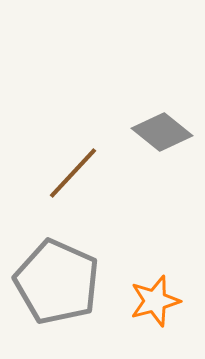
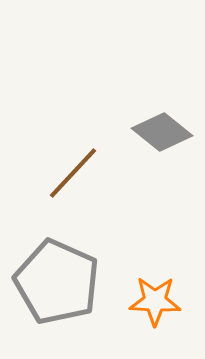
orange star: rotated 18 degrees clockwise
